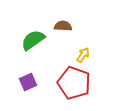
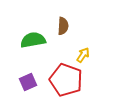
brown semicircle: rotated 90 degrees clockwise
green semicircle: rotated 25 degrees clockwise
red pentagon: moved 8 px left, 3 px up
